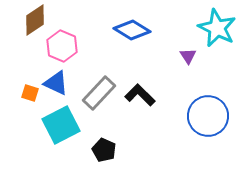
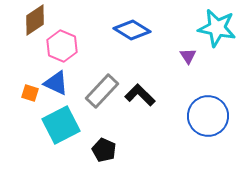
cyan star: rotated 15 degrees counterclockwise
gray rectangle: moved 3 px right, 2 px up
